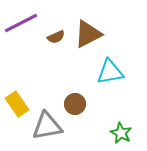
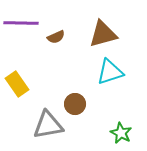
purple line: rotated 28 degrees clockwise
brown triangle: moved 15 px right; rotated 12 degrees clockwise
cyan triangle: rotated 8 degrees counterclockwise
yellow rectangle: moved 20 px up
gray triangle: moved 1 px right, 1 px up
